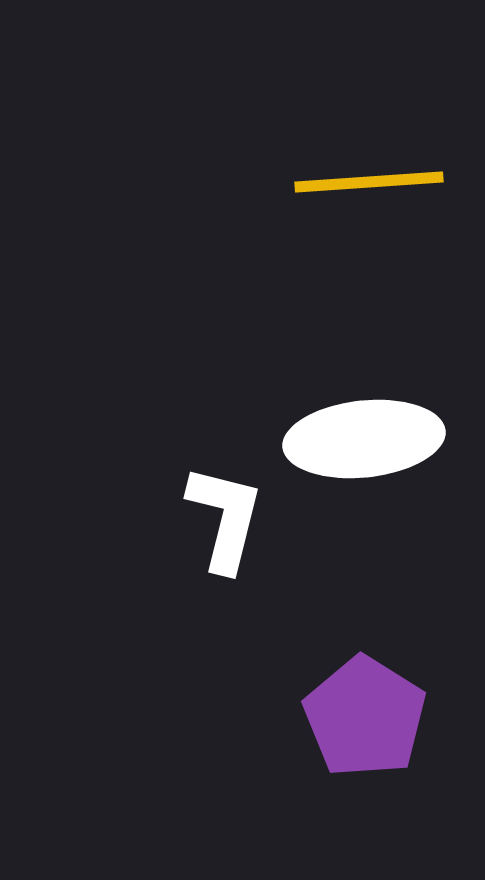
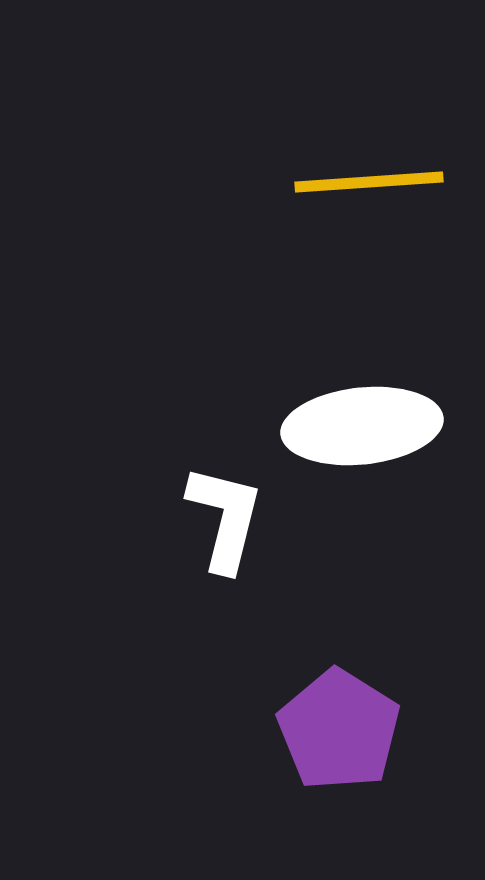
white ellipse: moved 2 px left, 13 px up
purple pentagon: moved 26 px left, 13 px down
